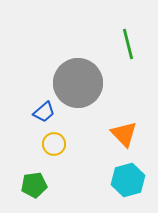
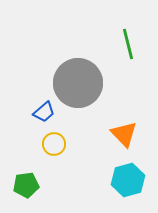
green pentagon: moved 8 px left
